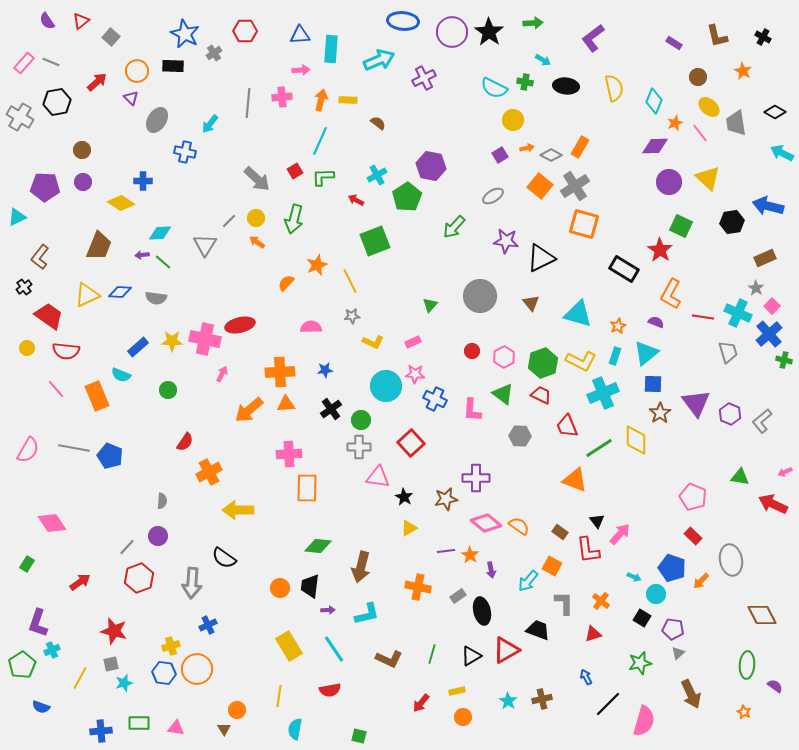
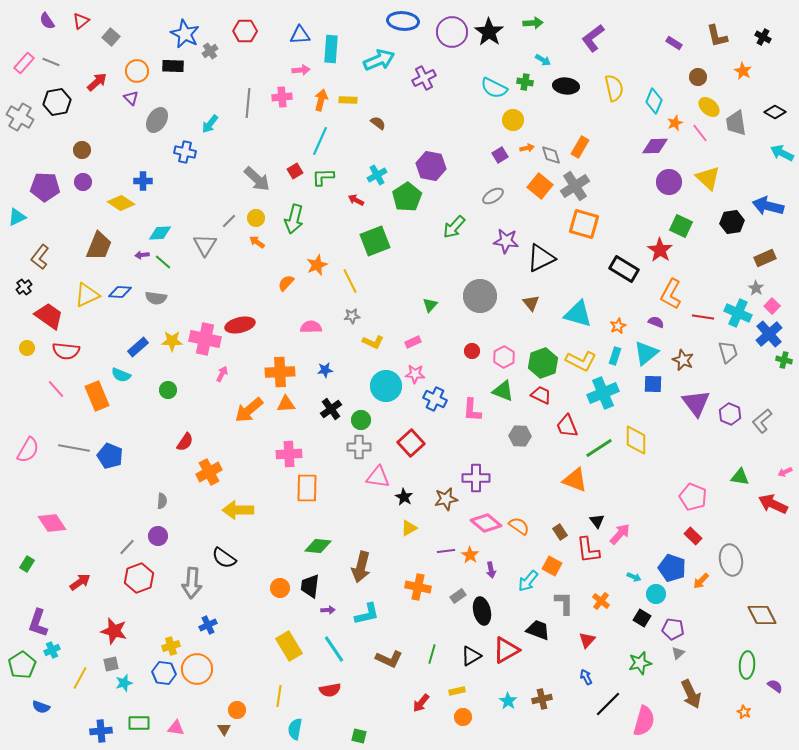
gray cross at (214, 53): moved 4 px left, 2 px up
gray diamond at (551, 155): rotated 45 degrees clockwise
green triangle at (503, 394): moved 3 px up; rotated 15 degrees counterclockwise
brown star at (660, 413): moved 23 px right, 53 px up; rotated 15 degrees counterclockwise
brown rectangle at (560, 532): rotated 21 degrees clockwise
red triangle at (593, 634): moved 6 px left, 6 px down; rotated 30 degrees counterclockwise
